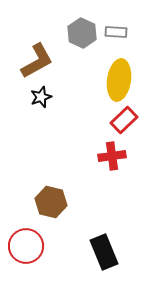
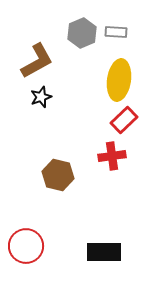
gray hexagon: rotated 12 degrees clockwise
brown hexagon: moved 7 px right, 27 px up
black rectangle: rotated 68 degrees counterclockwise
